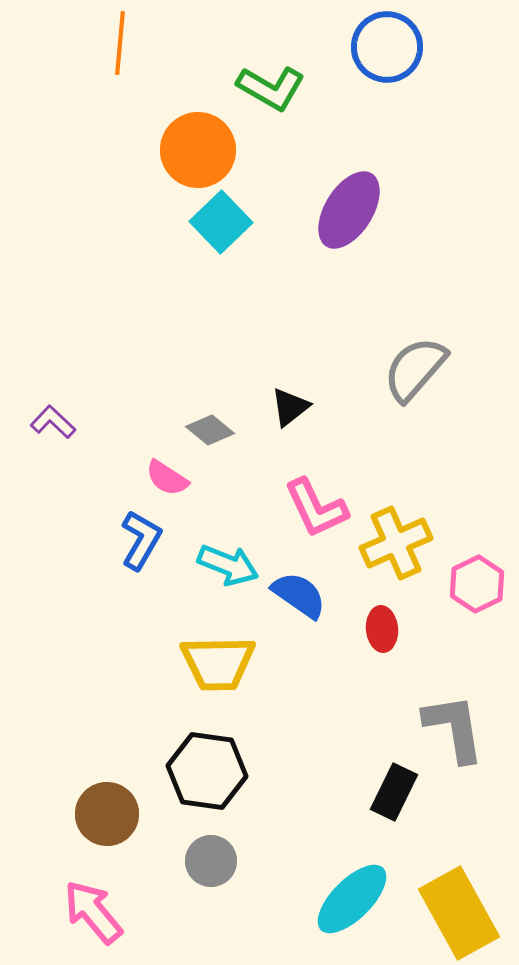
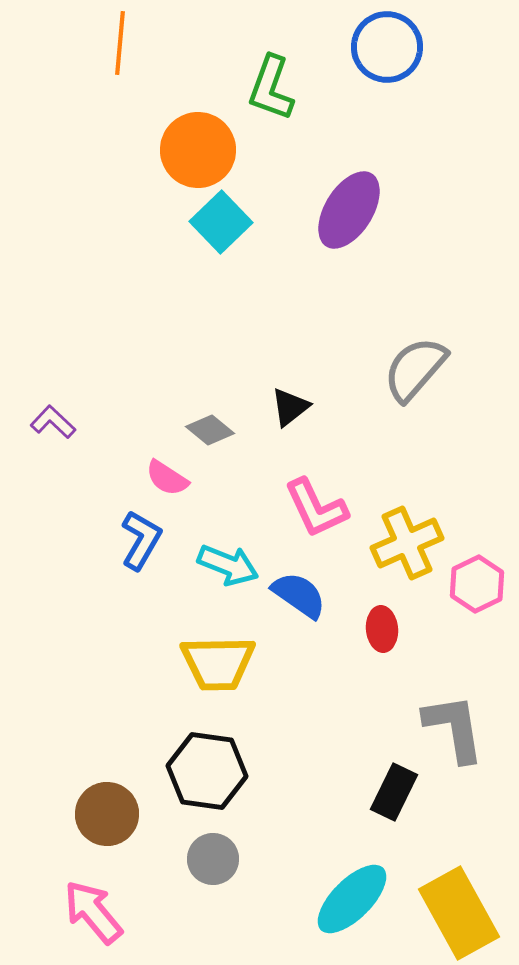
green L-shape: rotated 80 degrees clockwise
yellow cross: moved 11 px right
gray circle: moved 2 px right, 2 px up
